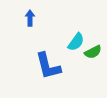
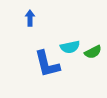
cyan semicircle: moved 6 px left, 5 px down; rotated 42 degrees clockwise
blue L-shape: moved 1 px left, 2 px up
